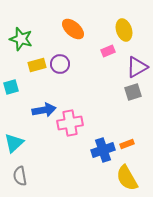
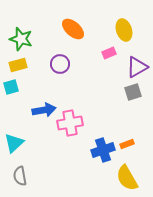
pink rectangle: moved 1 px right, 2 px down
yellow rectangle: moved 19 px left
